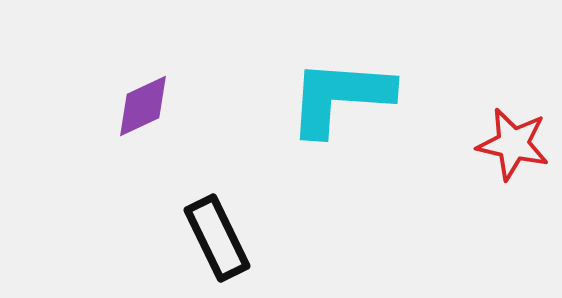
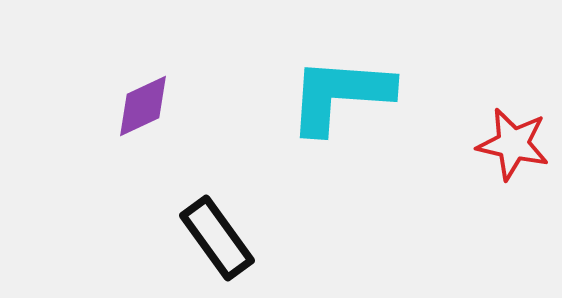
cyan L-shape: moved 2 px up
black rectangle: rotated 10 degrees counterclockwise
